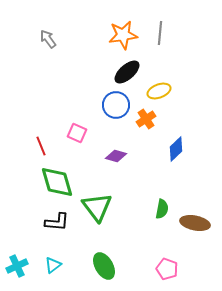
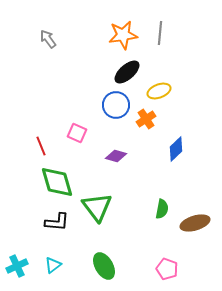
brown ellipse: rotated 28 degrees counterclockwise
